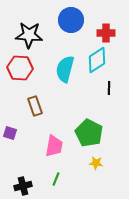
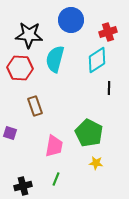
red cross: moved 2 px right, 1 px up; rotated 18 degrees counterclockwise
cyan semicircle: moved 10 px left, 10 px up
